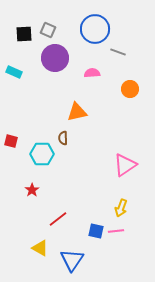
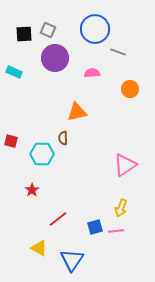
blue square: moved 1 px left, 4 px up; rotated 28 degrees counterclockwise
yellow triangle: moved 1 px left
